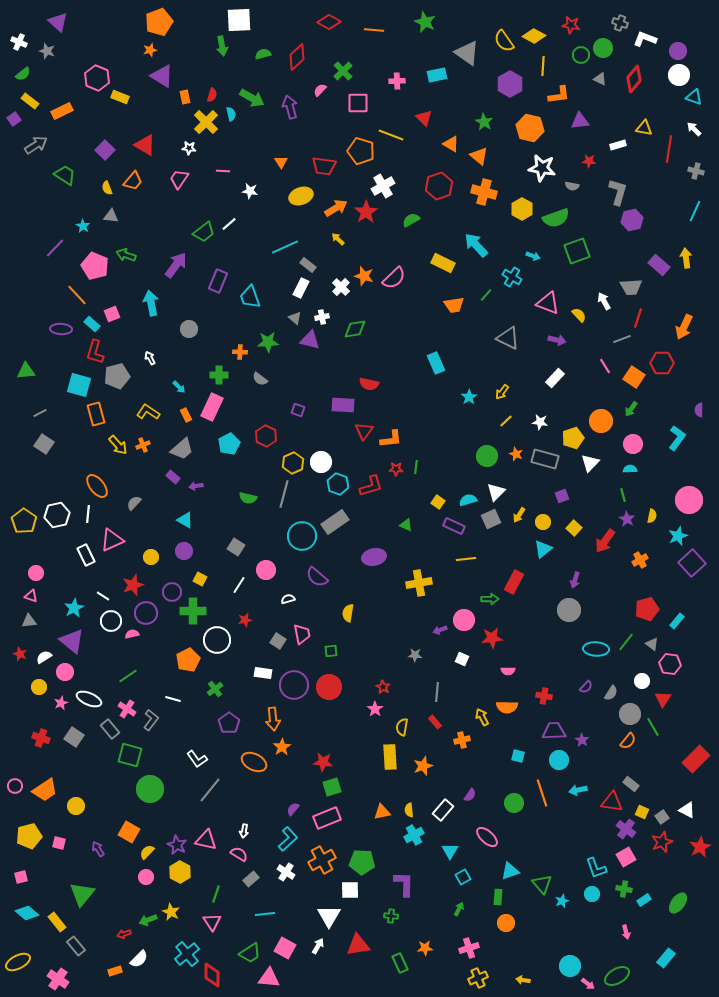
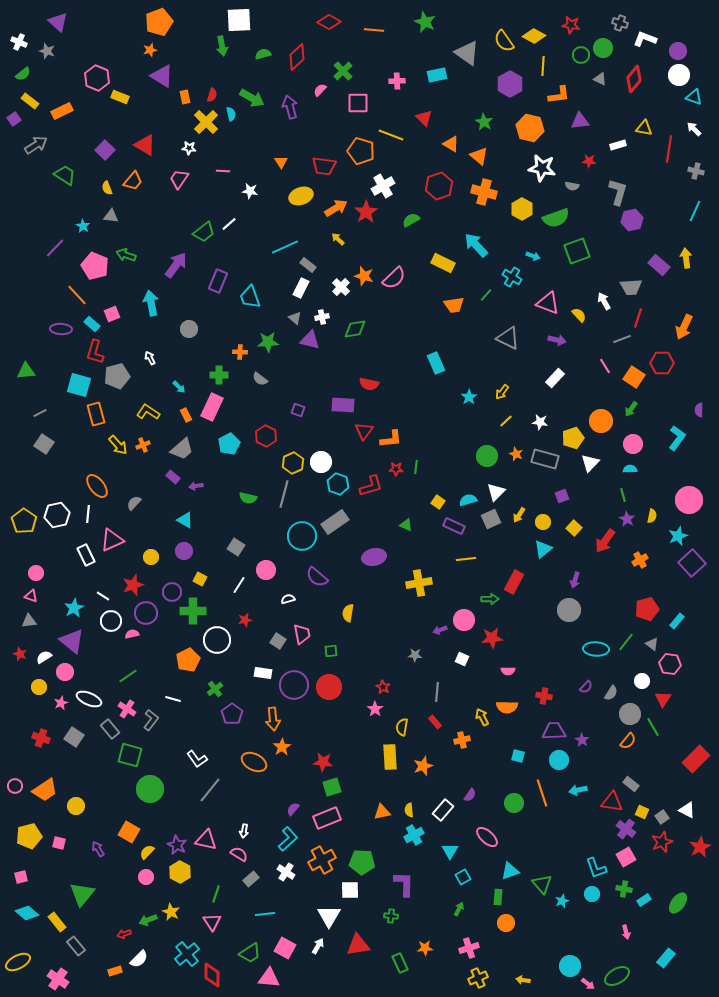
purple pentagon at (229, 723): moved 3 px right, 9 px up
